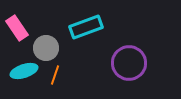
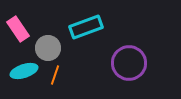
pink rectangle: moved 1 px right, 1 px down
gray circle: moved 2 px right
